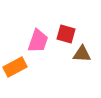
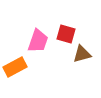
brown triangle: rotated 18 degrees counterclockwise
